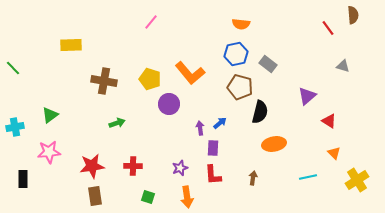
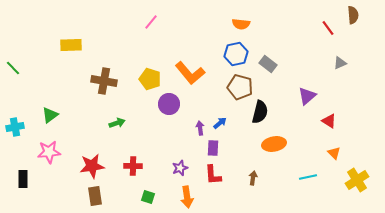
gray triangle: moved 3 px left, 3 px up; rotated 40 degrees counterclockwise
